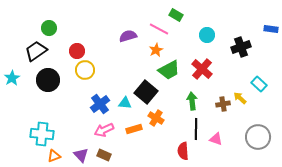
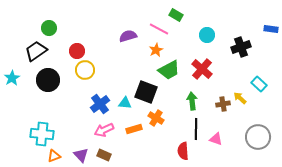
black square: rotated 20 degrees counterclockwise
